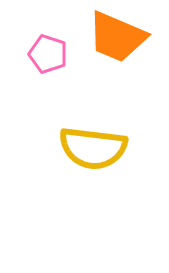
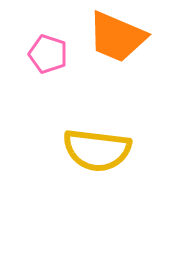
yellow semicircle: moved 4 px right, 2 px down
